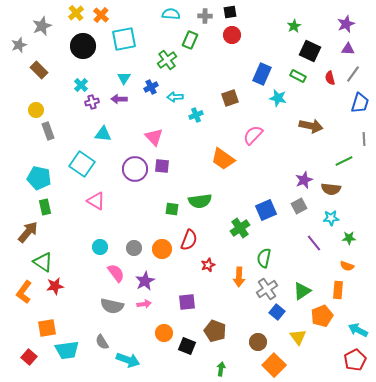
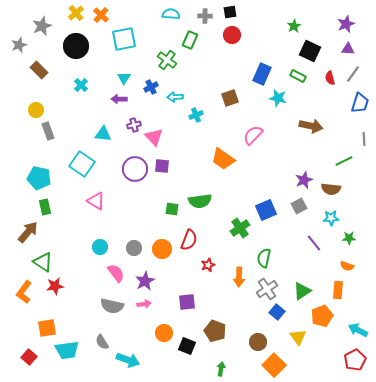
black circle at (83, 46): moved 7 px left
green cross at (167, 60): rotated 18 degrees counterclockwise
purple cross at (92, 102): moved 42 px right, 23 px down
